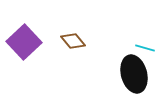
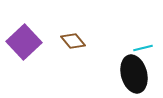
cyan line: moved 2 px left; rotated 30 degrees counterclockwise
